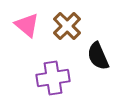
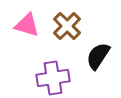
pink triangle: rotated 24 degrees counterclockwise
black semicircle: rotated 56 degrees clockwise
